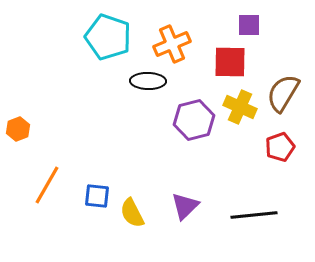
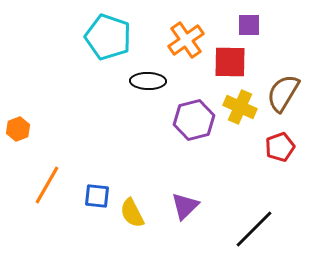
orange cross: moved 14 px right, 4 px up; rotated 12 degrees counterclockwise
black line: moved 14 px down; rotated 39 degrees counterclockwise
